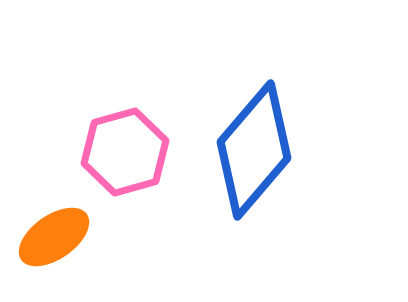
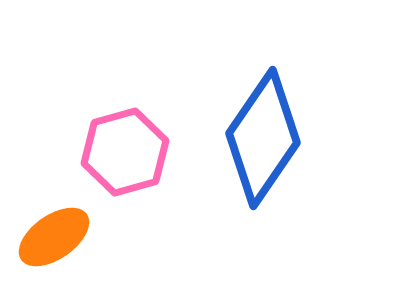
blue diamond: moved 9 px right, 12 px up; rotated 6 degrees counterclockwise
